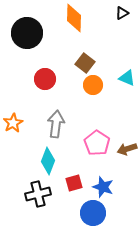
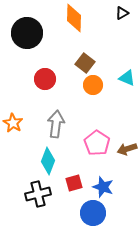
orange star: rotated 12 degrees counterclockwise
